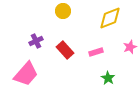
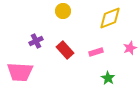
pink star: moved 1 px down
pink trapezoid: moved 6 px left, 2 px up; rotated 52 degrees clockwise
